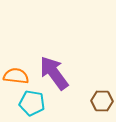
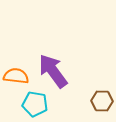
purple arrow: moved 1 px left, 2 px up
cyan pentagon: moved 3 px right, 1 px down
